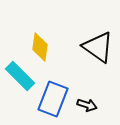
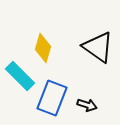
yellow diamond: moved 3 px right, 1 px down; rotated 8 degrees clockwise
blue rectangle: moved 1 px left, 1 px up
